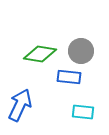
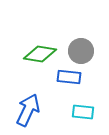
blue arrow: moved 8 px right, 5 px down
